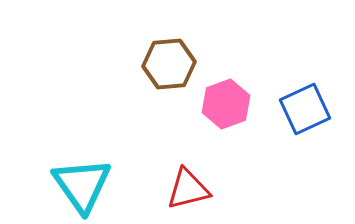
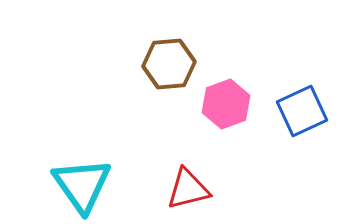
blue square: moved 3 px left, 2 px down
